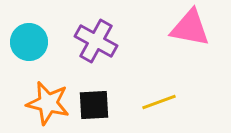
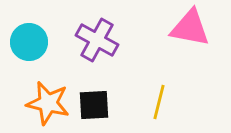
purple cross: moved 1 px right, 1 px up
yellow line: rotated 56 degrees counterclockwise
